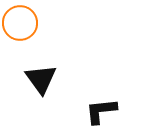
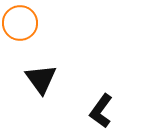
black L-shape: rotated 48 degrees counterclockwise
